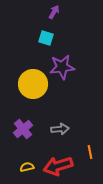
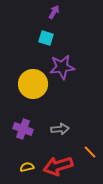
purple cross: rotated 30 degrees counterclockwise
orange line: rotated 32 degrees counterclockwise
